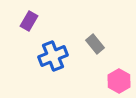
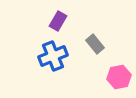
purple rectangle: moved 29 px right
pink hexagon: moved 4 px up; rotated 20 degrees clockwise
